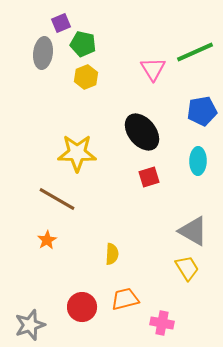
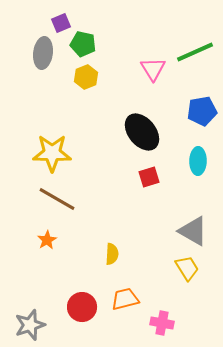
yellow star: moved 25 px left
